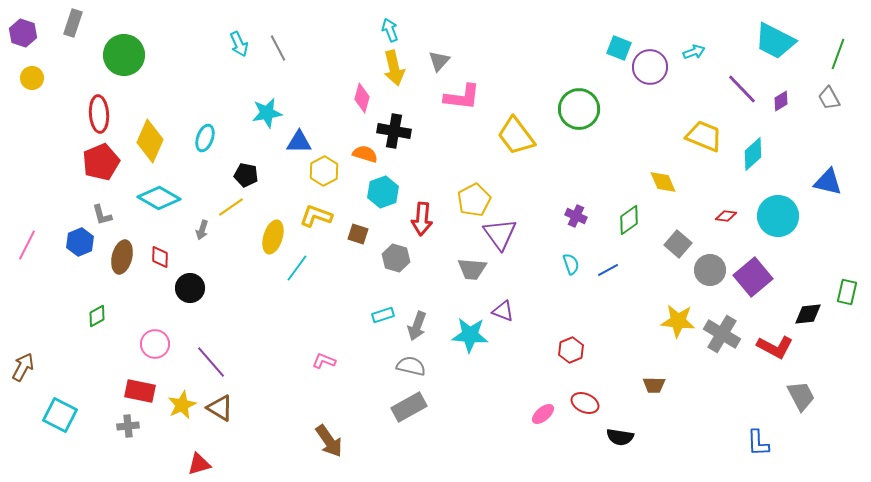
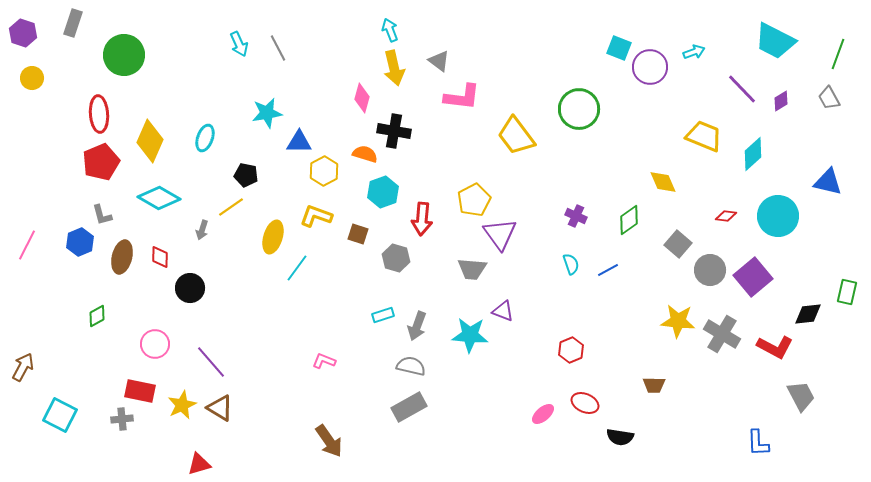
gray triangle at (439, 61): rotated 35 degrees counterclockwise
gray cross at (128, 426): moved 6 px left, 7 px up
